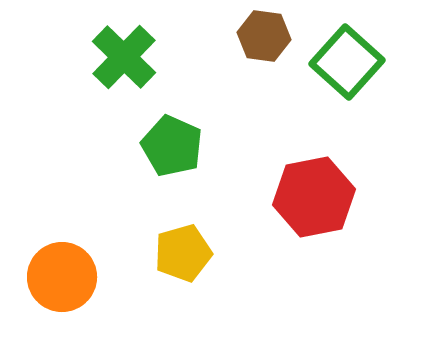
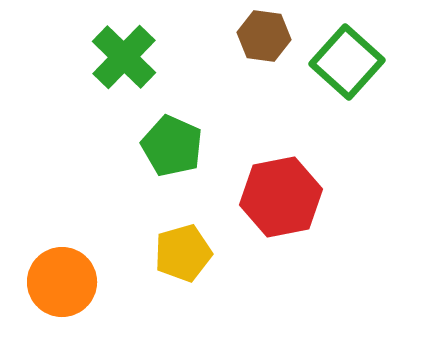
red hexagon: moved 33 px left
orange circle: moved 5 px down
